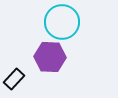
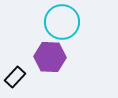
black rectangle: moved 1 px right, 2 px up
